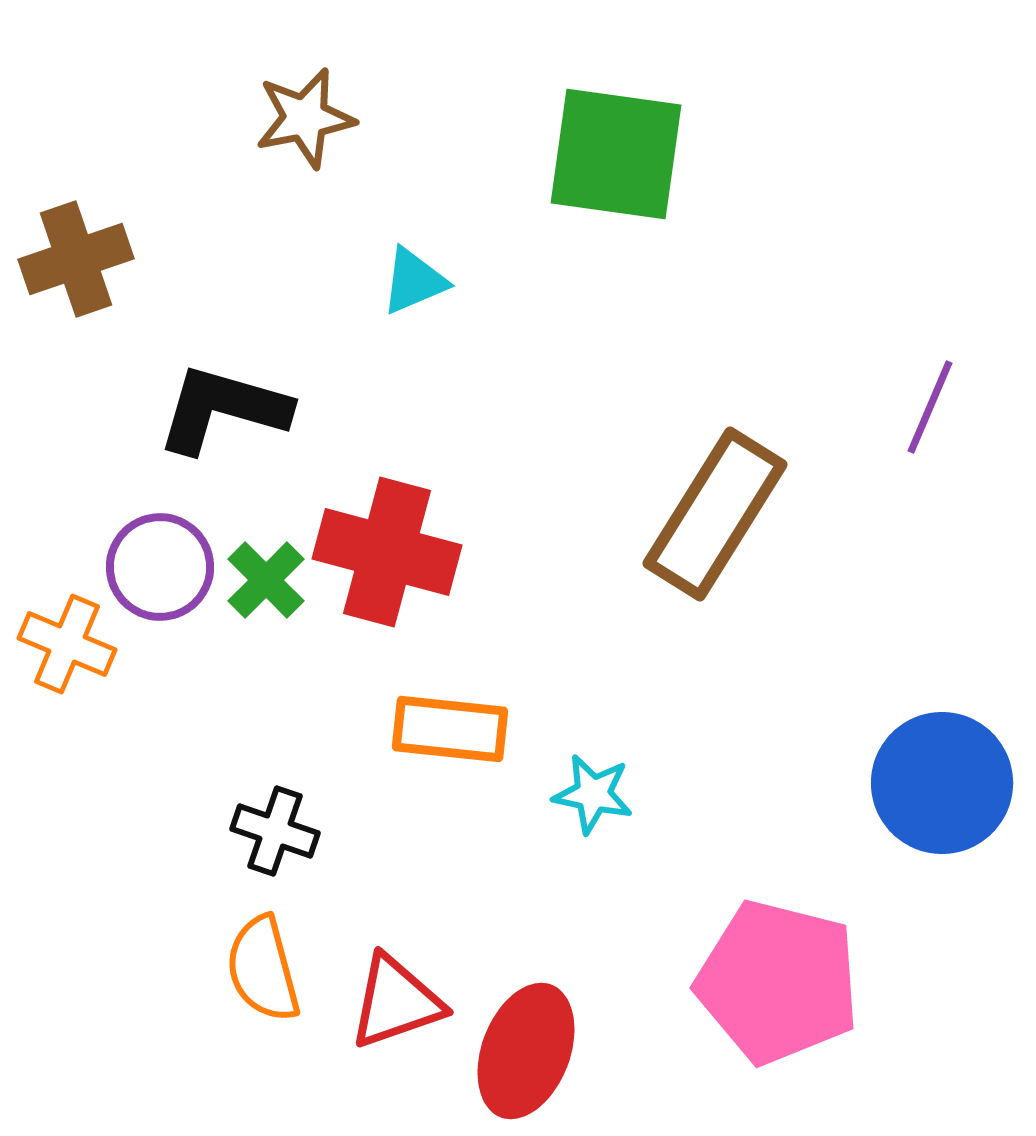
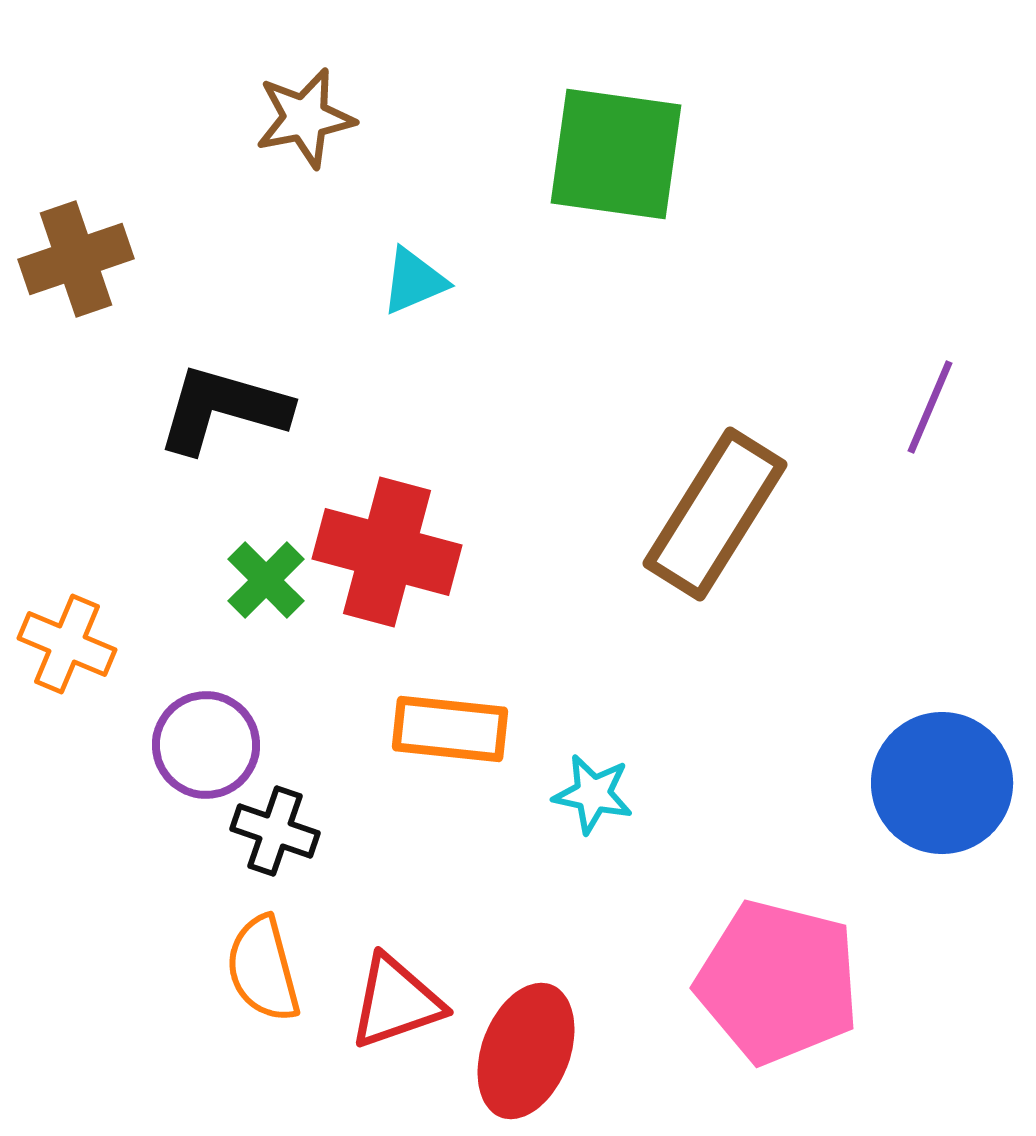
purple circle: moved 46 px right, 178 px down
